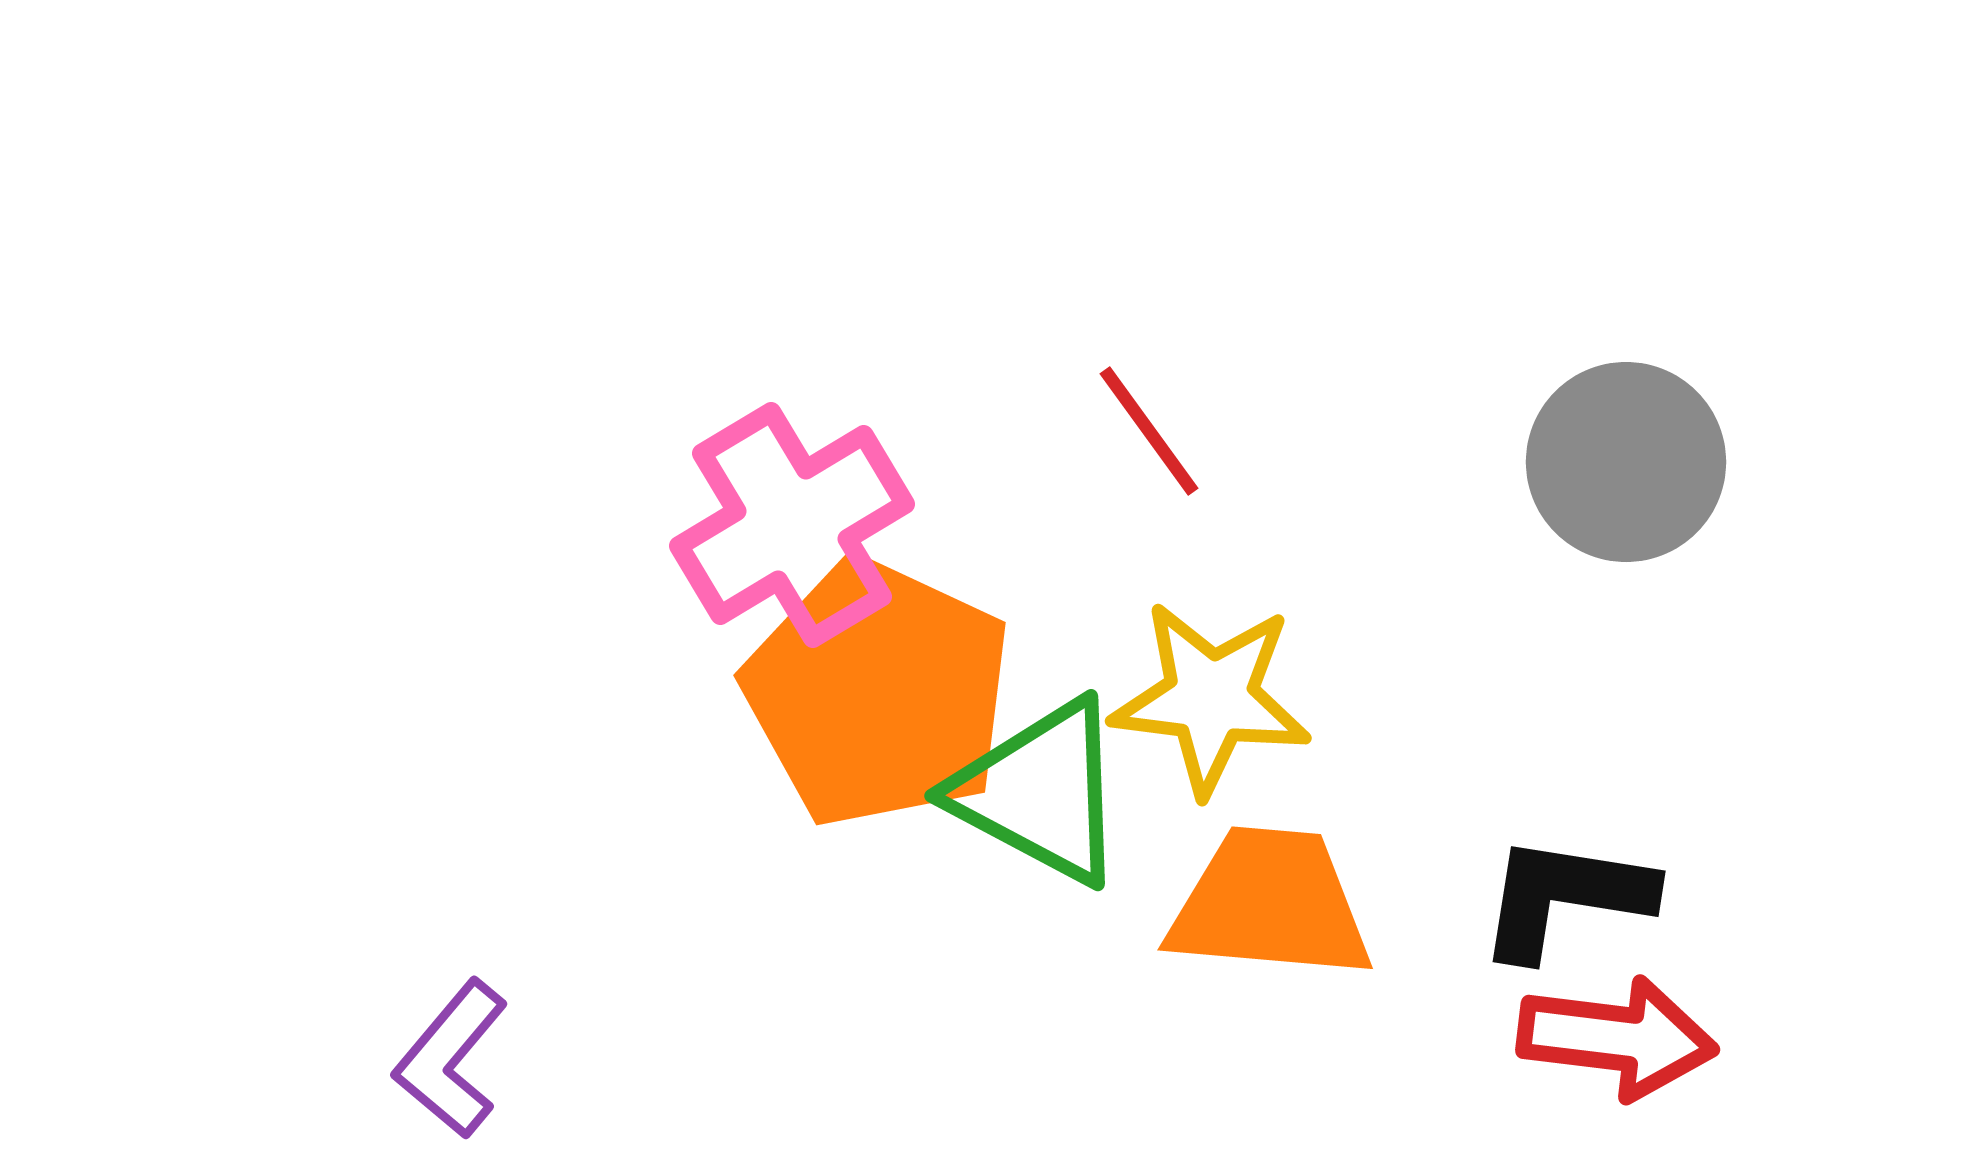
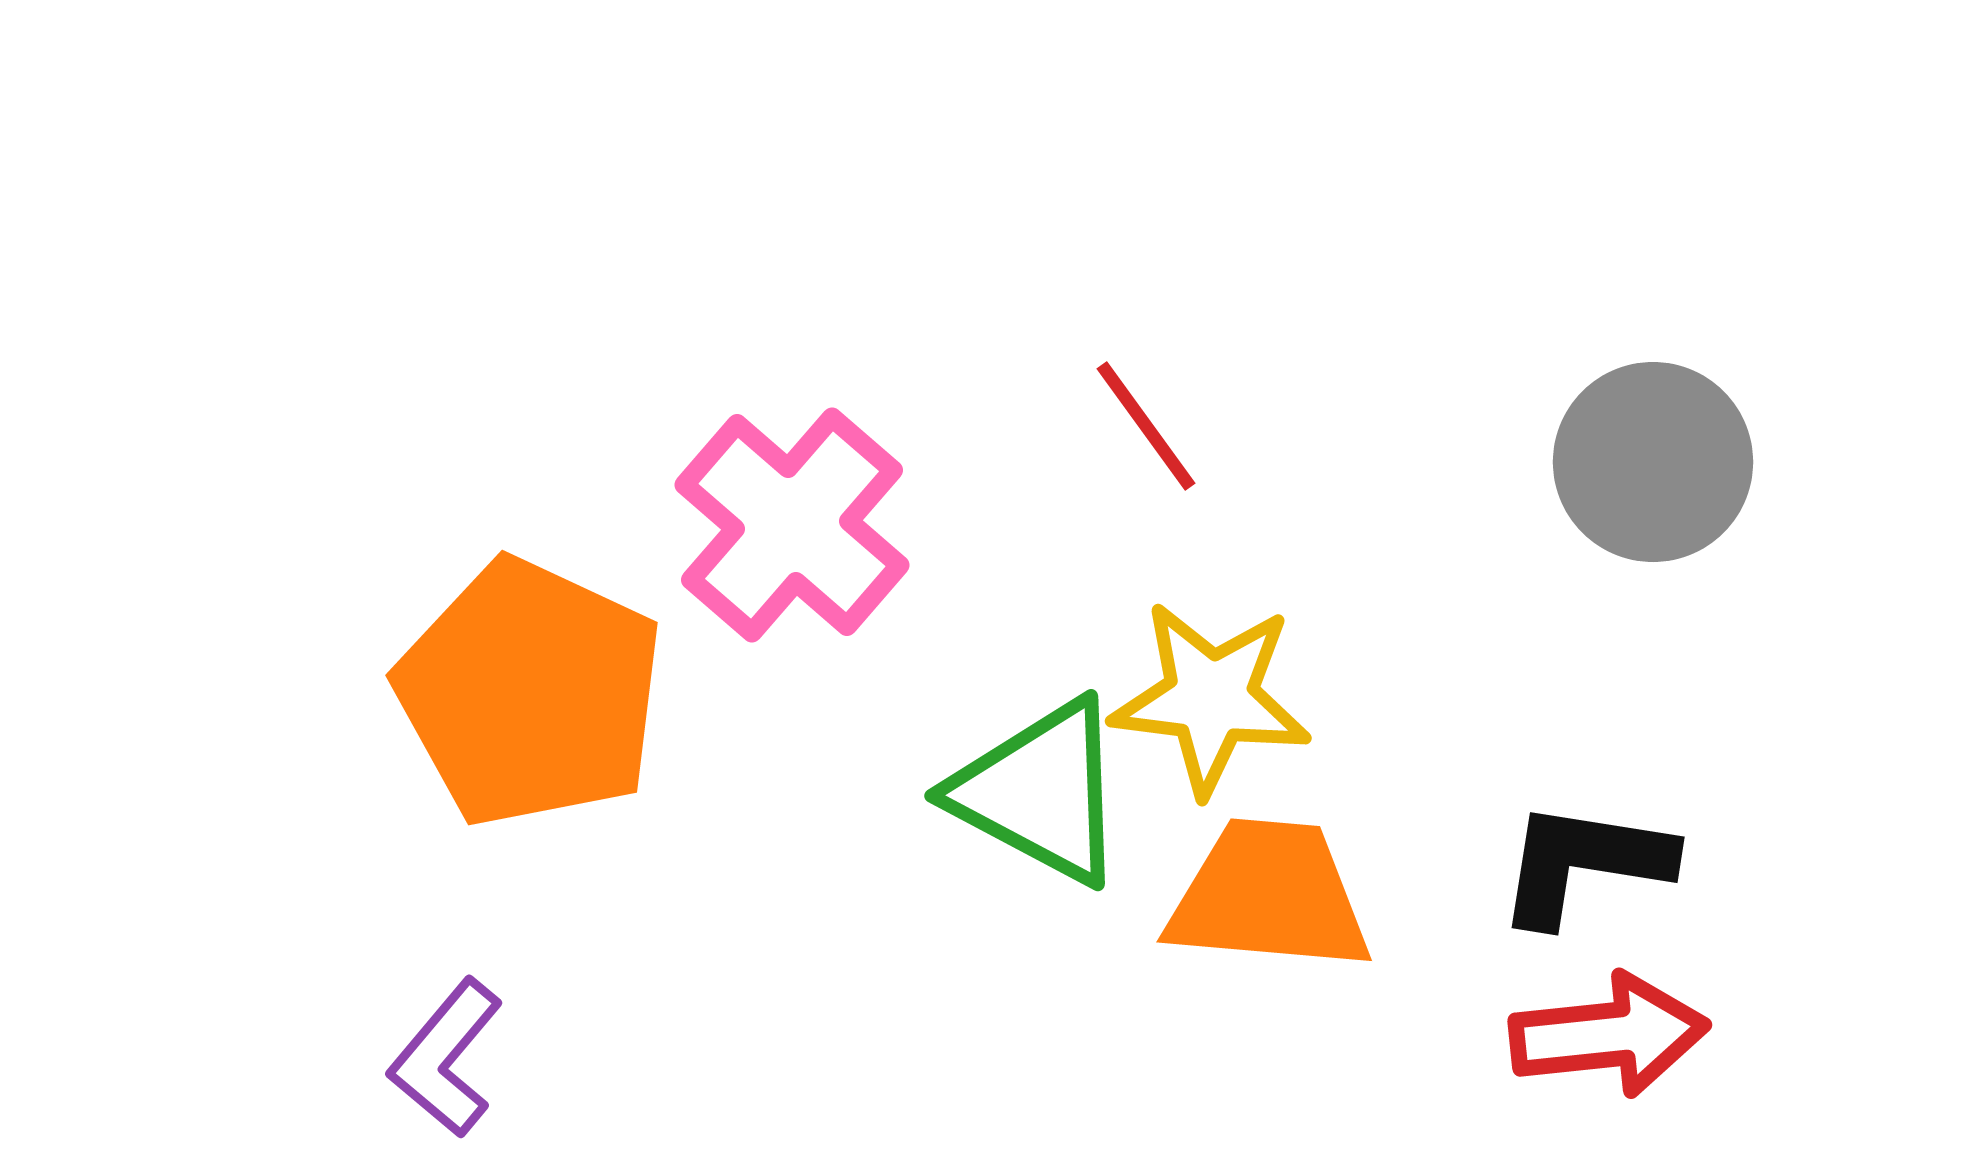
red line: moved 3 px left, 5 px up
gray circle: moved 27 px right
pink cross: rotated 18 degrees counterclockwise
orange pentagon: moved 348 px left
black L-shape: moved 19 px right, 34 px up
orange trapezoid: moved 1 px left, 8 px up
red arrow: moved 8 px left, 3 px up; rotated 13 degrees counterclockwise
purple L-shape: moved 5 px left, 1 px up
